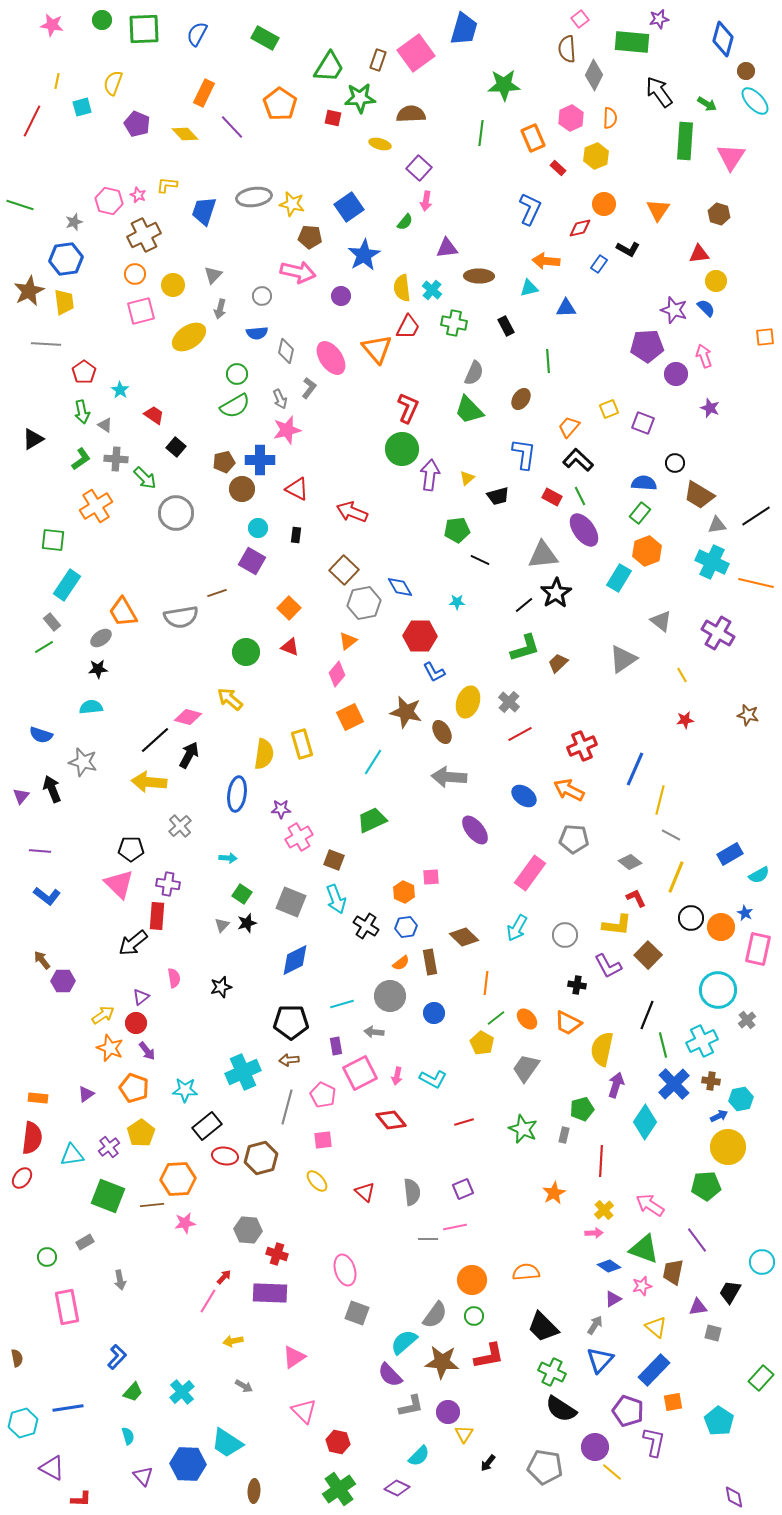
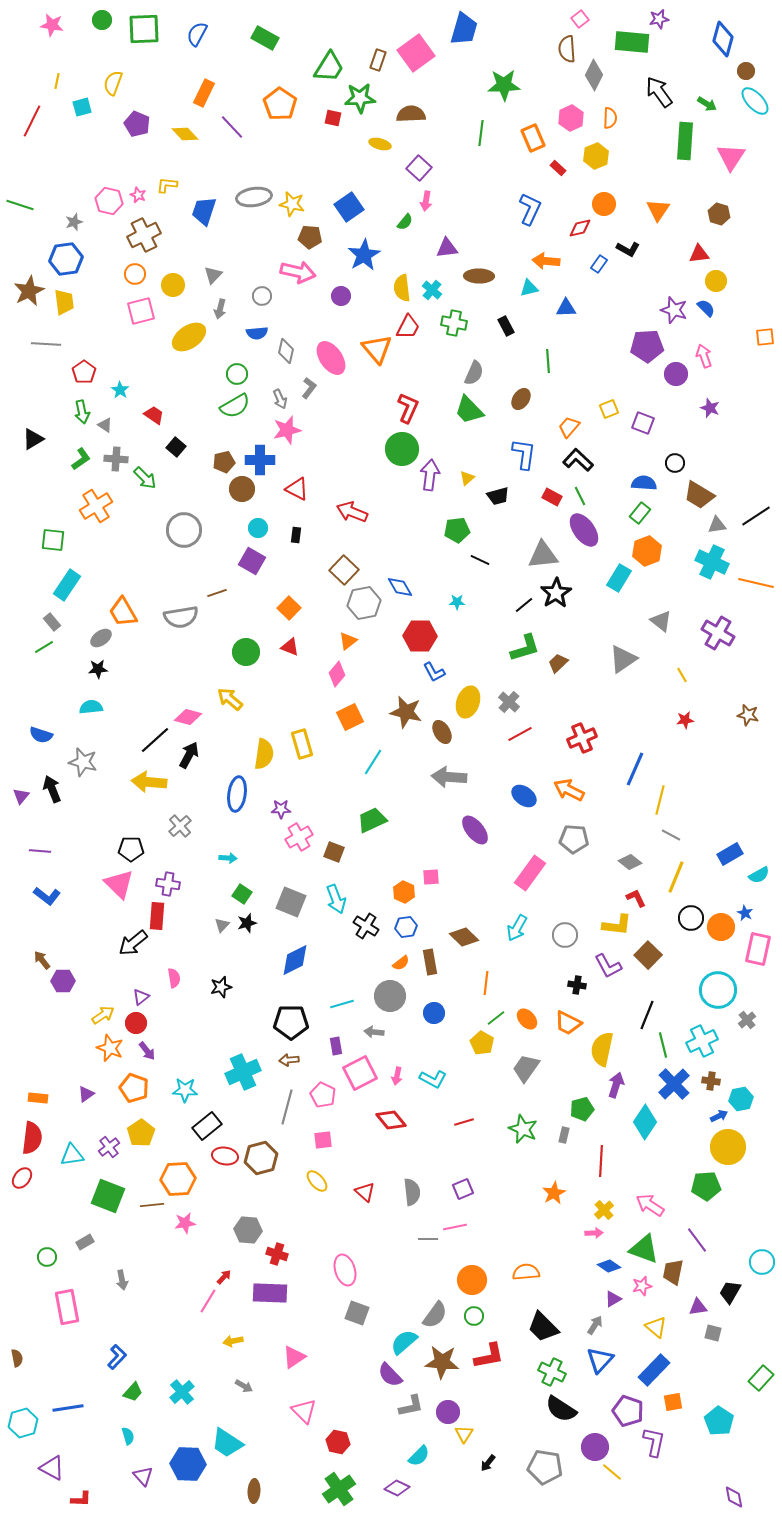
gray circle at (176, 513): moved 8 px right, 17 px down
red cross at (582, 746): moved 8 px up
brown square at (334, 860): moved 8 px up
gray arrow at (120, 1280): moved 2 px right
